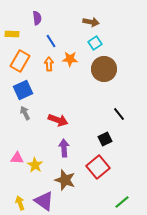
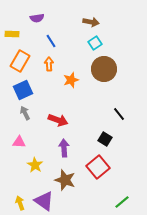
purple semicircle: rotated 88 degrees clockwise
orange star: moved 1 px right, 21 px down; rotated 21 degrees counterclockwise
black square: rotated 32 degrees counterclockwise
pink triangle: moved 2 px right, 16 px up
